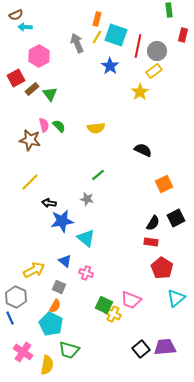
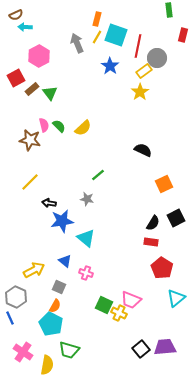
gray circle at (157, 51): moved 7 px down
yellow rectangle at (154, 71): moved 10 px left
green triangle at (50, 94): moved 1 px up
yellow semicircle at (96, 128): moved 13 px left; rotated 36 degrees counterclockwise
yellow cross at (113, 314): moved 6 px right, 1 px up
